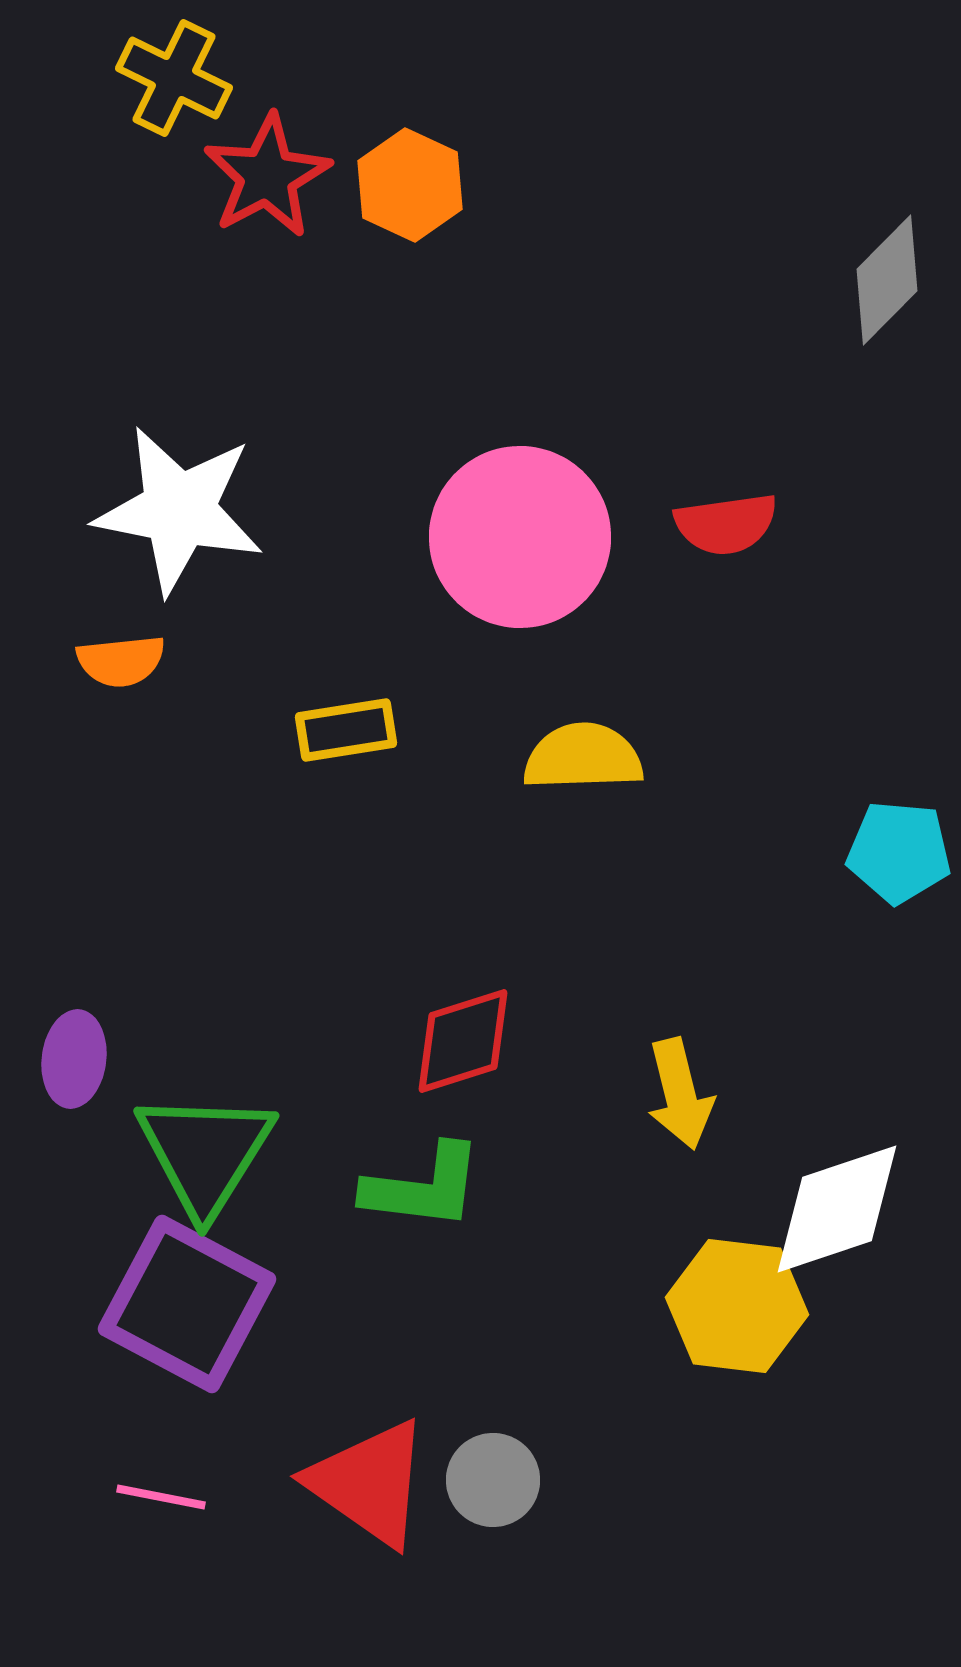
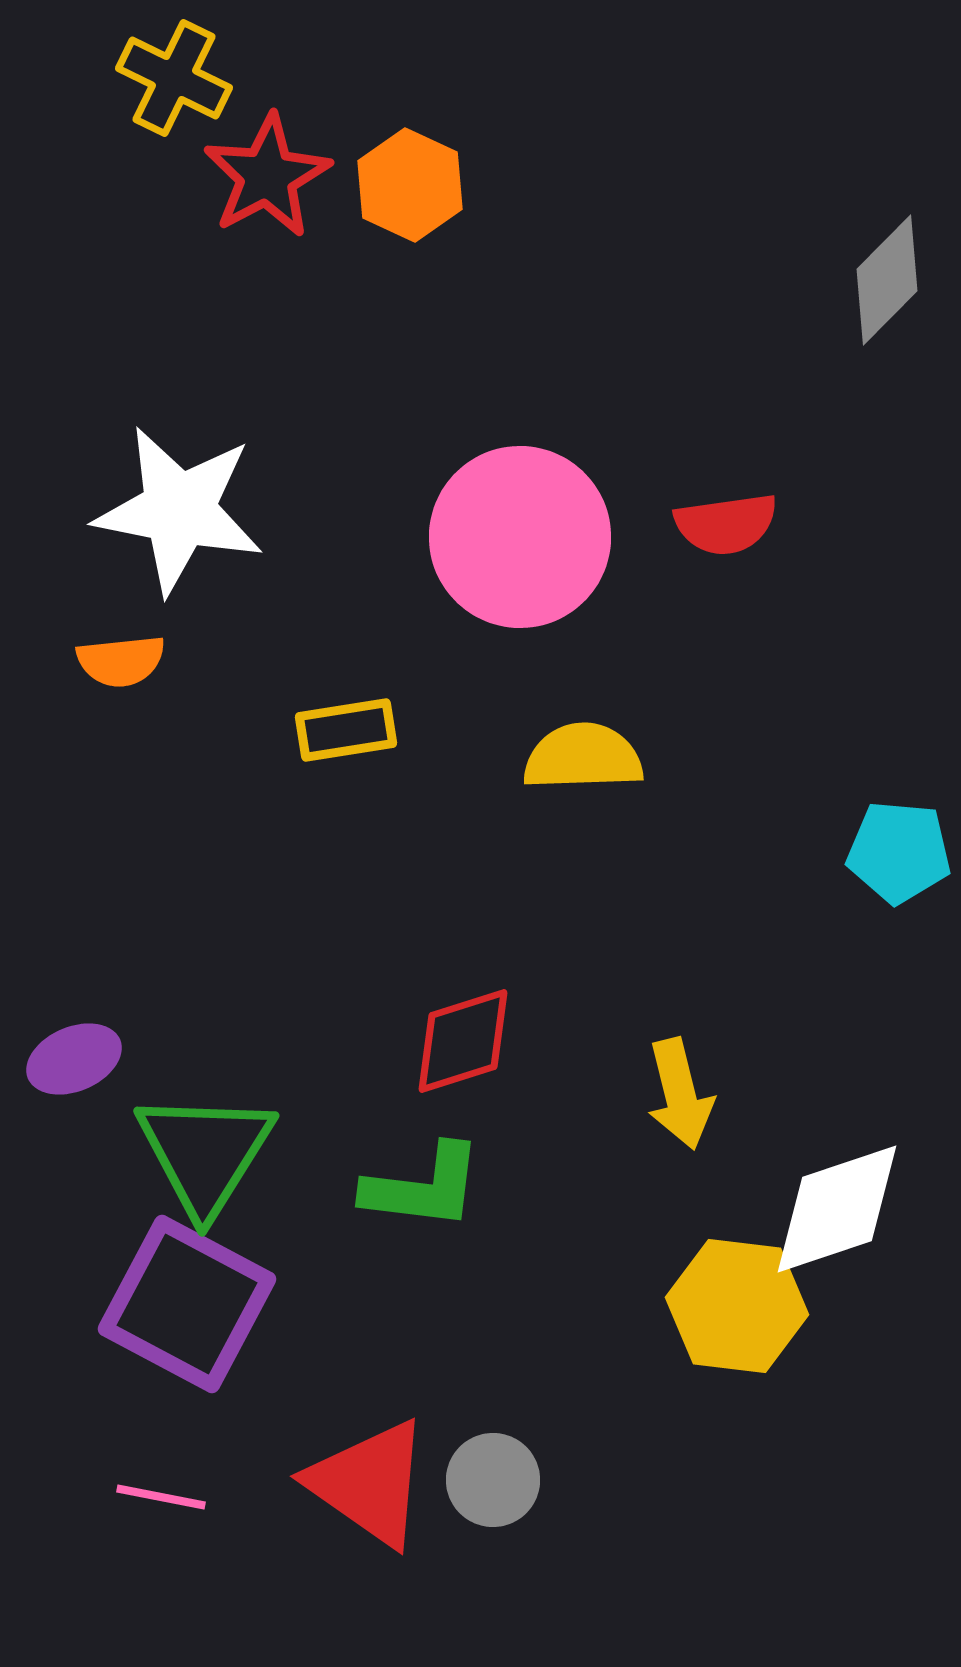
purple ellipse: rotated 60 degrees clockwise
